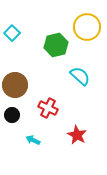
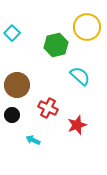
brown circle: moved 2 px right
red star: moved 10 px up; rotated 24 degrees clockwise
